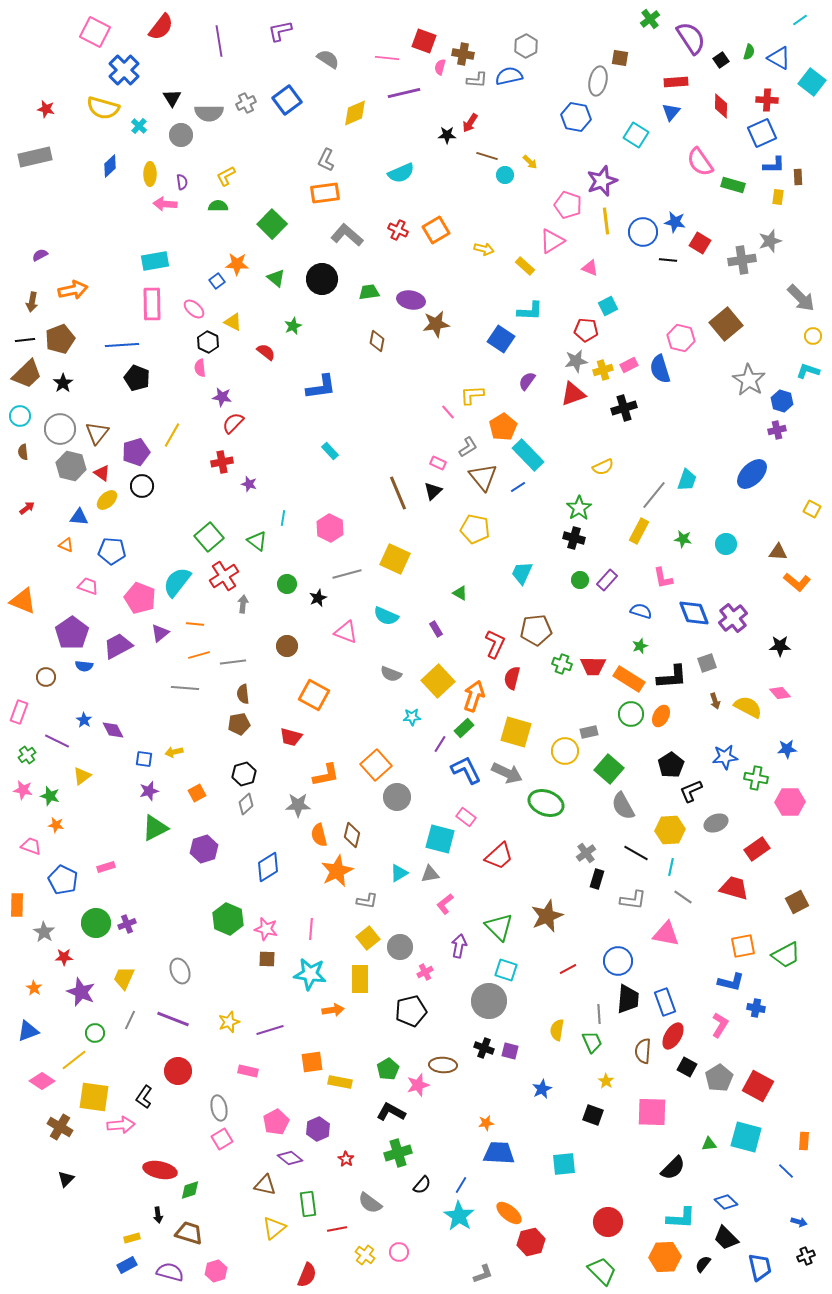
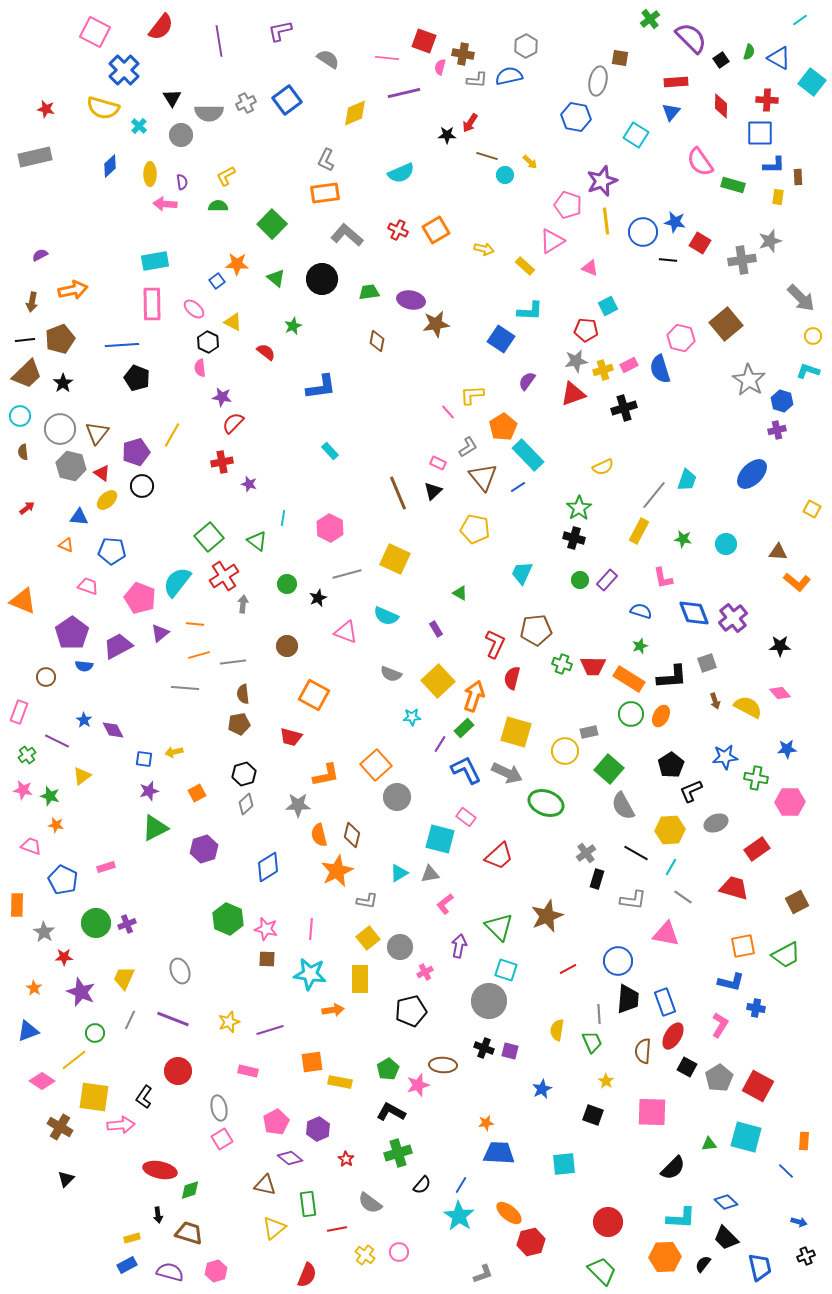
purple semicircle at (691, 38): rotated 12 degrees counterclockwise
blue square at (762, 133): moved 2 px left; rotated 24 degrees clockwise
cyan line at (671, 867): rotated 18 degrees clockwise
